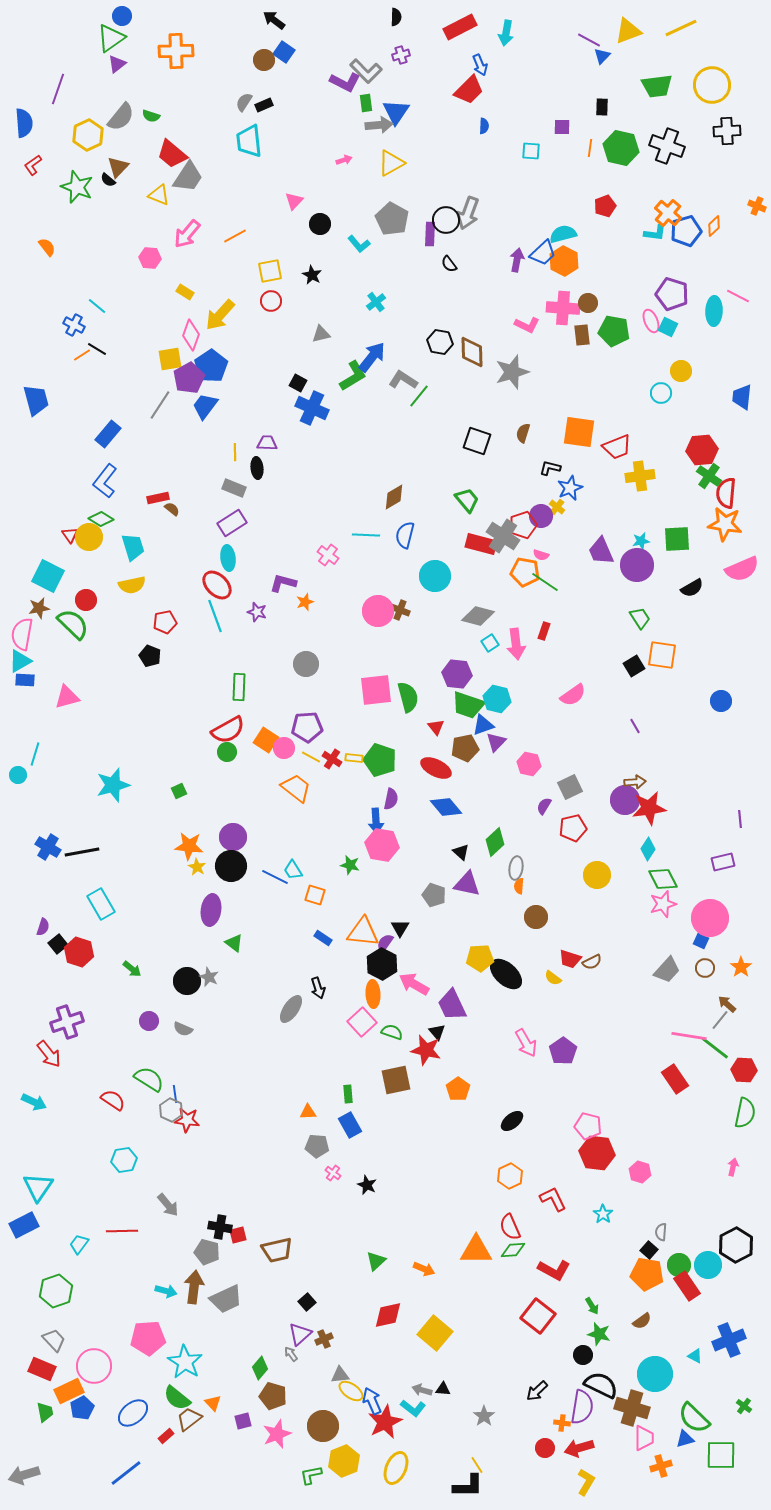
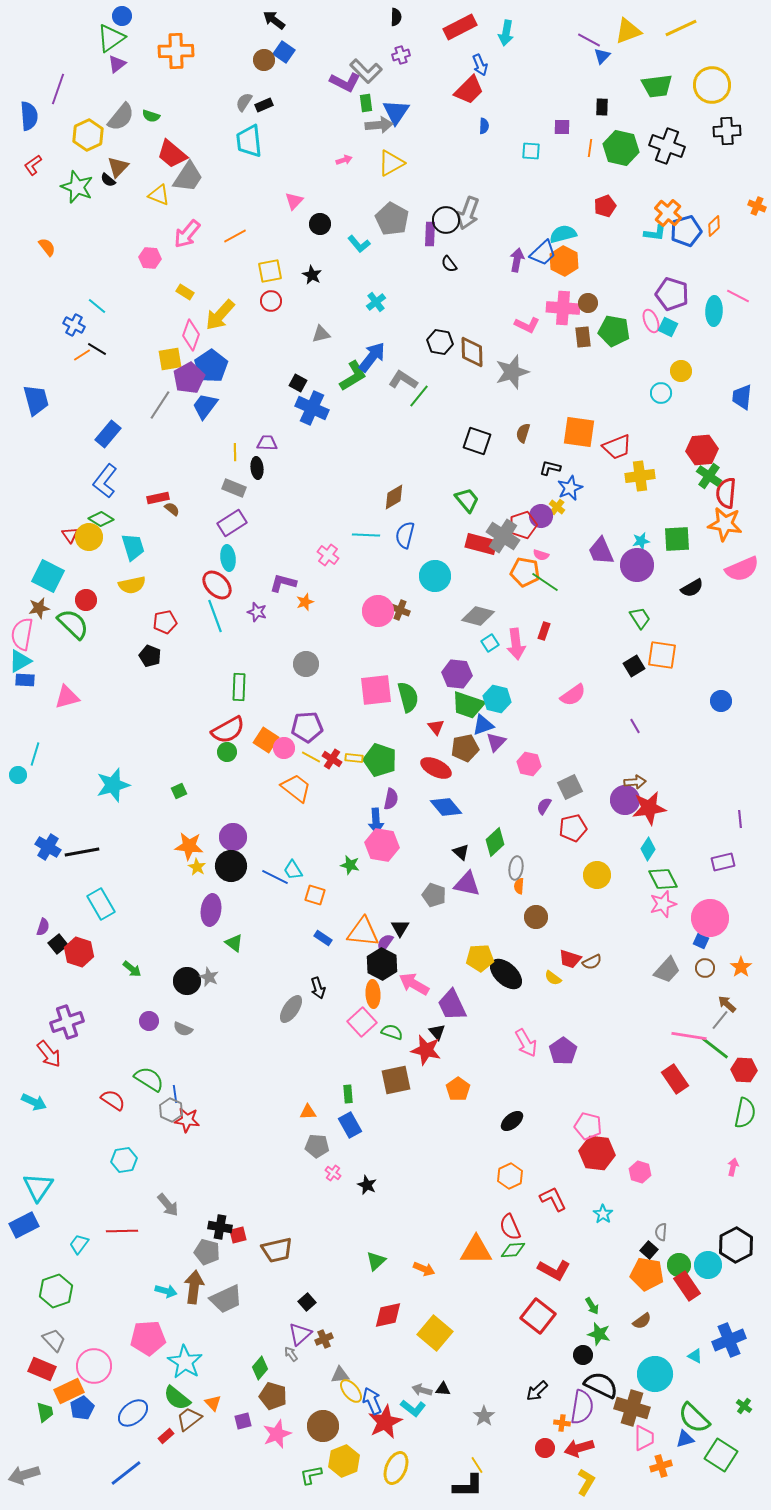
blue semicircle at (24, 123): moved 5 px right, 7 px up
brown rectangle at (582, 335): moved 1 px right, 2 px down
yellow ellipse at (351, 1391): rotated 15 degrees clockwise
green square at (721, 1455): rotated 32 degrees clockwise
